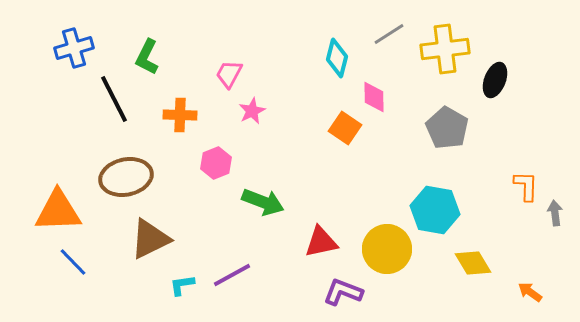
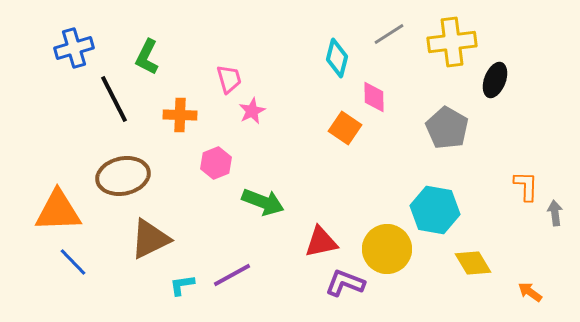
yellow cross: moved 7 px right, 7 px up
pink trapezoid: moved 5 px down; rotated 136 degrees clockwise
brown ellipse: moved 3 px left, 1 px up
purple L-shape: moved 2 px right, 9 px up
